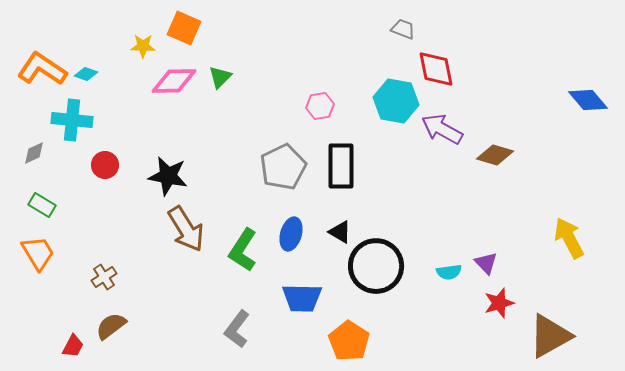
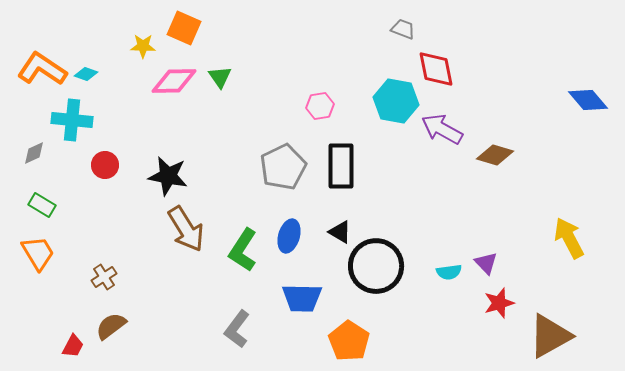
green triangle: rotated 20 degrees counterclockwise
blue ellipse: moved 2 px left, 2 px down
